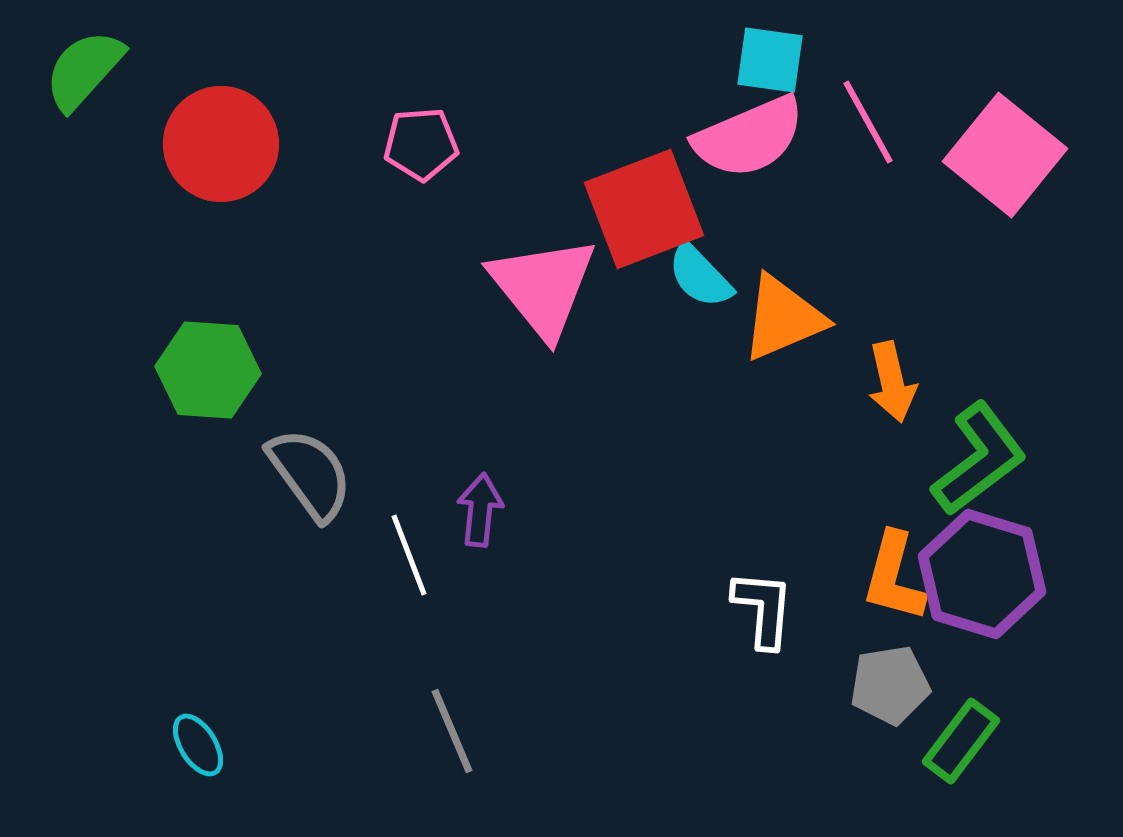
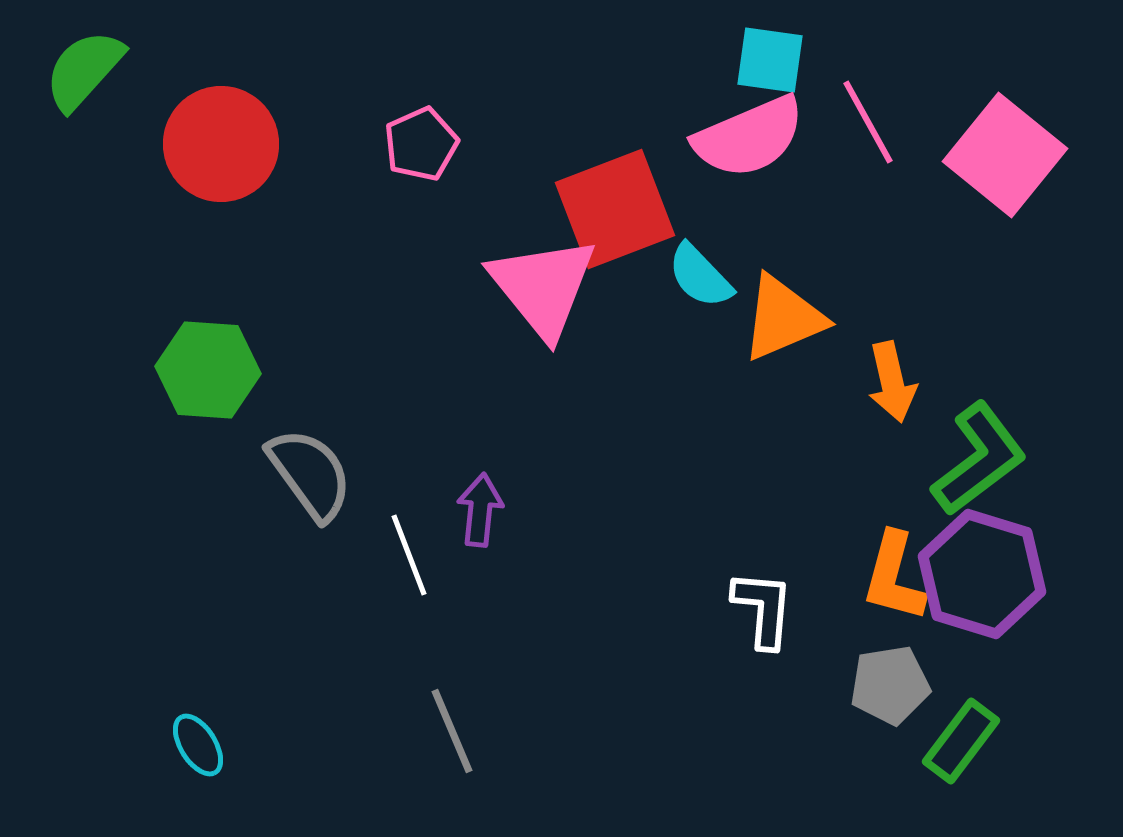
pink pentagon: rotated 20 degrees counterclockwise
red square: moved 29 px left
